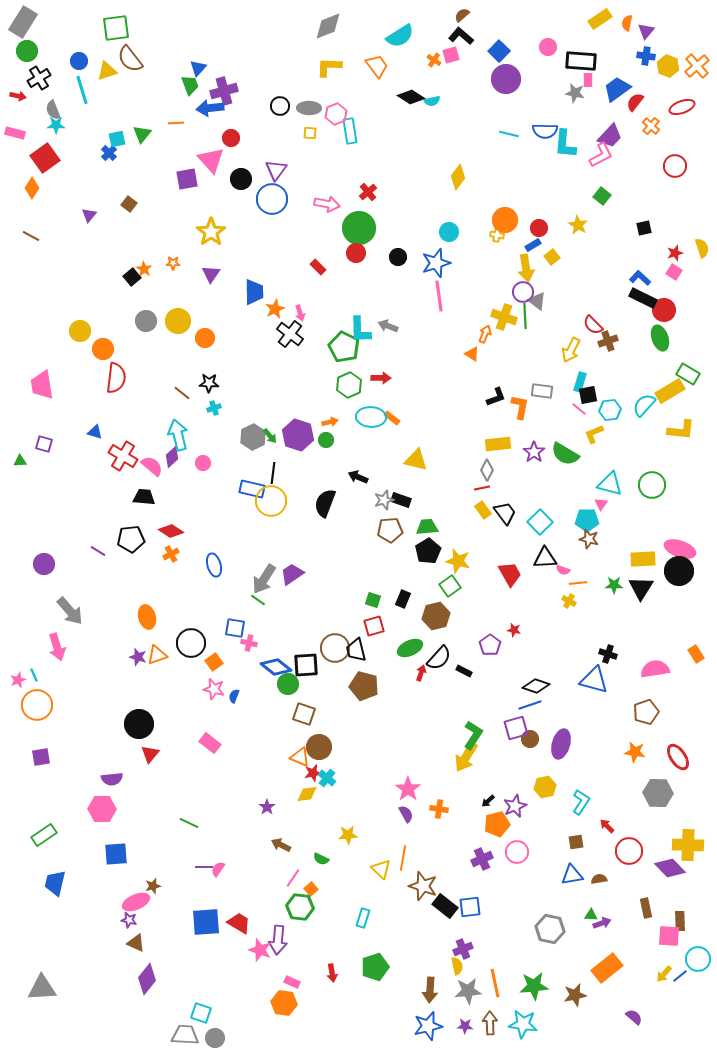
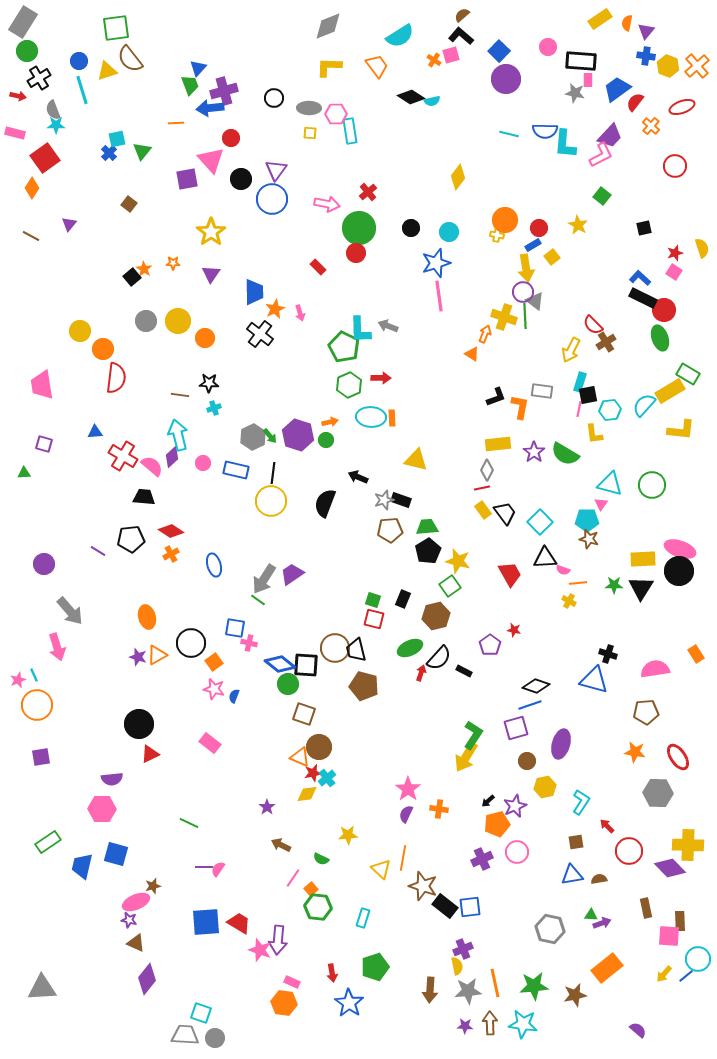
black circle at (280, 106): moved 6 px left, 8 px up
pink hexagon at (336, 114): rotated 20 degrees clockwise
green triangle at (142, 134): moved 17 px down
purple triangle at (89, 215): moved 20 px left, 9 px down
black circle at (398, 257): moved 13 px right, 29 px up
gray triangle at (537, 301): moved 2 px left
black cross at (290, 334): moved 30 px left
brown cross at (608, 341): moved 2 px left, 1 px down; rotated 12 degrees counterclockwise
brown line at (182, 393): moved 2 px left, 2 px down; rotated 30 degrees counterclockwise
pink line at (579, 409): rotated 63 degrees clockwise
orange rectangle at (392, 418): rotated 49 degrees clockwise
blue triangle at (95, 432): rotated 21 degrees counterclockwise
yellow L-shape at (594, 434): rotated 75 degrees counterclockwise
green triangle at (20, 461): moved 4 px right, 12 px down
blue rectangle at (252, 489): moved 16 px left, 19 px up
red square at (374, 626): moved 7 px up; rotated 30 degrees clockwise
orange triangle at (157, 655): rotated 10 degrees counterclockwise
black square at (306, 665): rotated 8 degrees clockwise
blue diamond at (276, 667): moved 4 px right, 3 px up
brown pentagon at (646, 712): rotated 15 degrees clockwise
brown circle at (530, 739): moved 3 px left, 22 px down
red triangle at (150, 754): rotated 24 degrees clockwise
cyan cross at (327, 778): rotated 12 degrees clockwise
purple semicircle at (406, 814): rotated 126 degrees counterclockwise
green rectangle at (44, 835): moved 4 px right, 7 px down
blue square at (116, 854): rotated 20 degrees clockwise
blue trapezoid at (55, 883): moved 27 px right, 17 px up
green hexagon at (300, 907): moved 18 px right
blue line at (680, 976): moved 6 px right
purple semicircle at (634, 1017): moved 4 px right, 13 px down
blue star at (428, 1026): moved 79 px left, 23 px up; rotated 24 degrees counterclockwise
